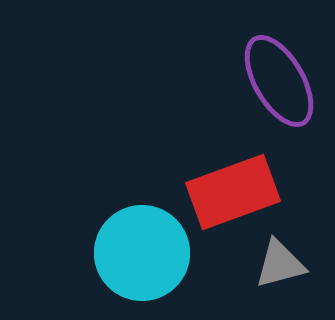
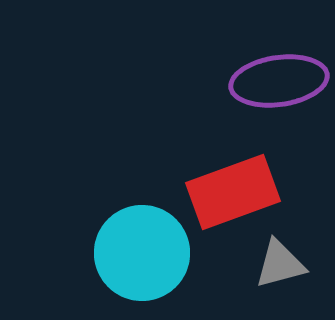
purple ellipse: rotated 68 degrees counterclockwise
